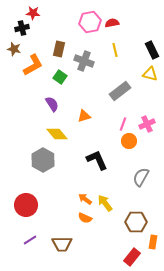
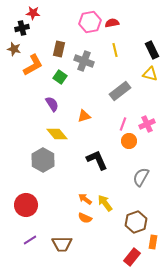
brown hexagon: rotated 20 degrees counterclockwise
